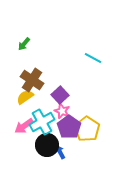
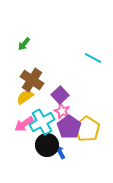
pink arrow: moved 2 px up
